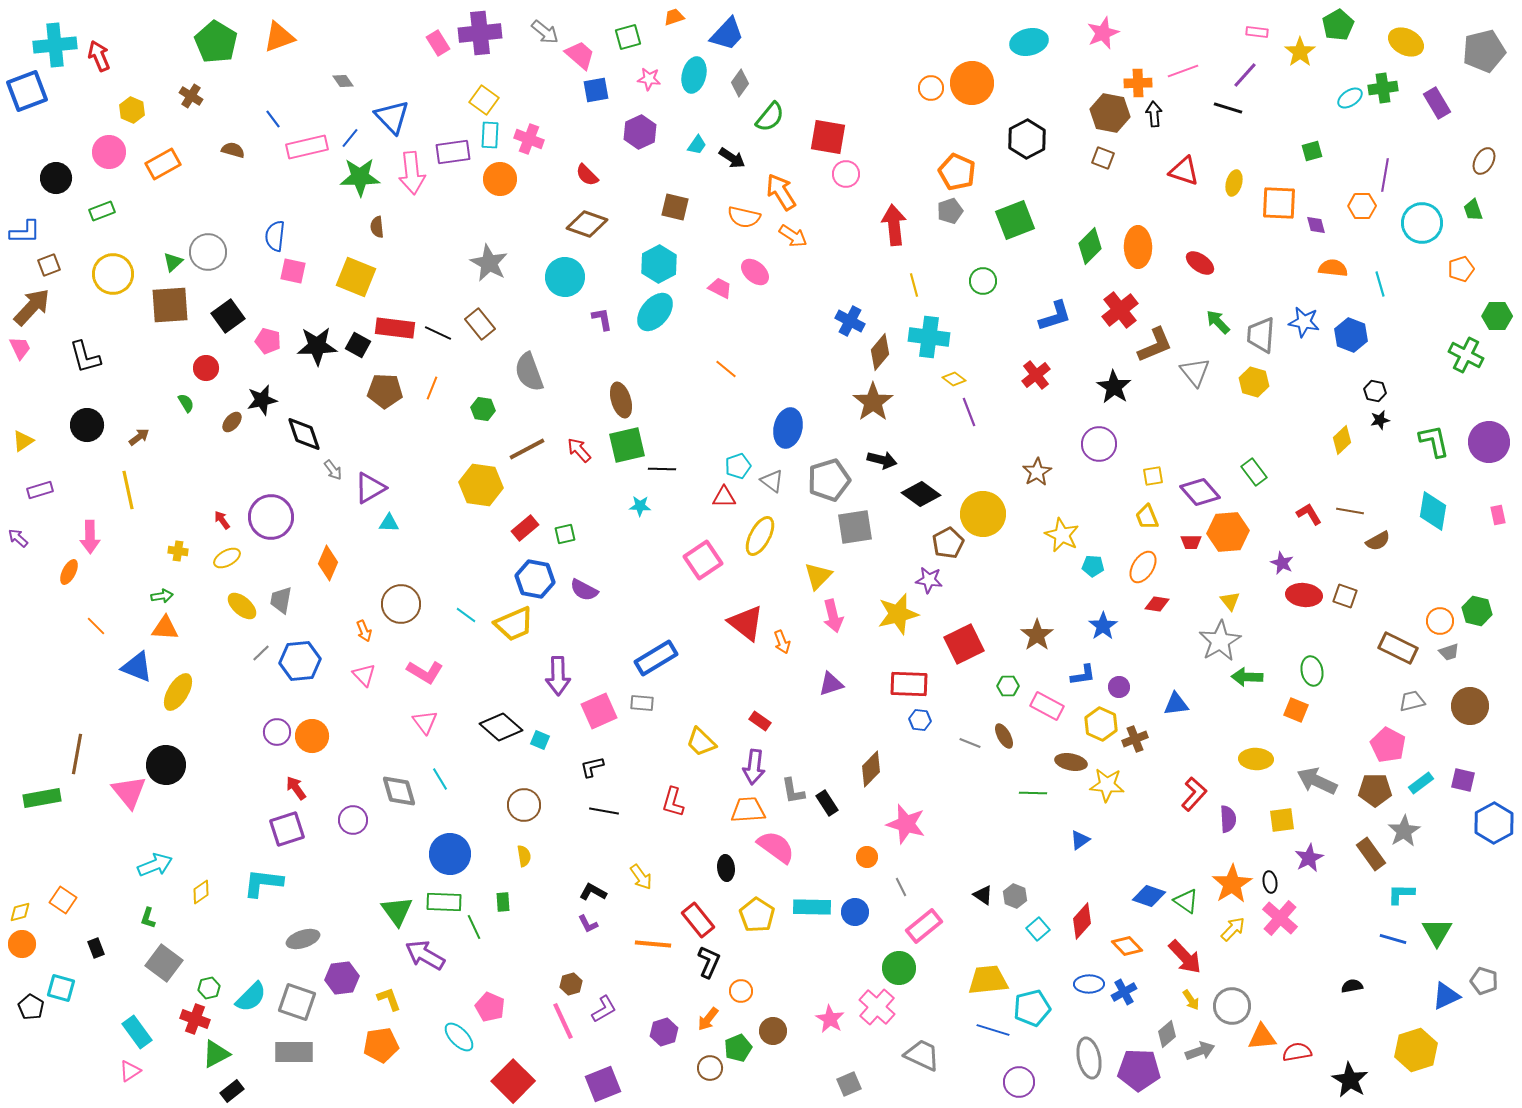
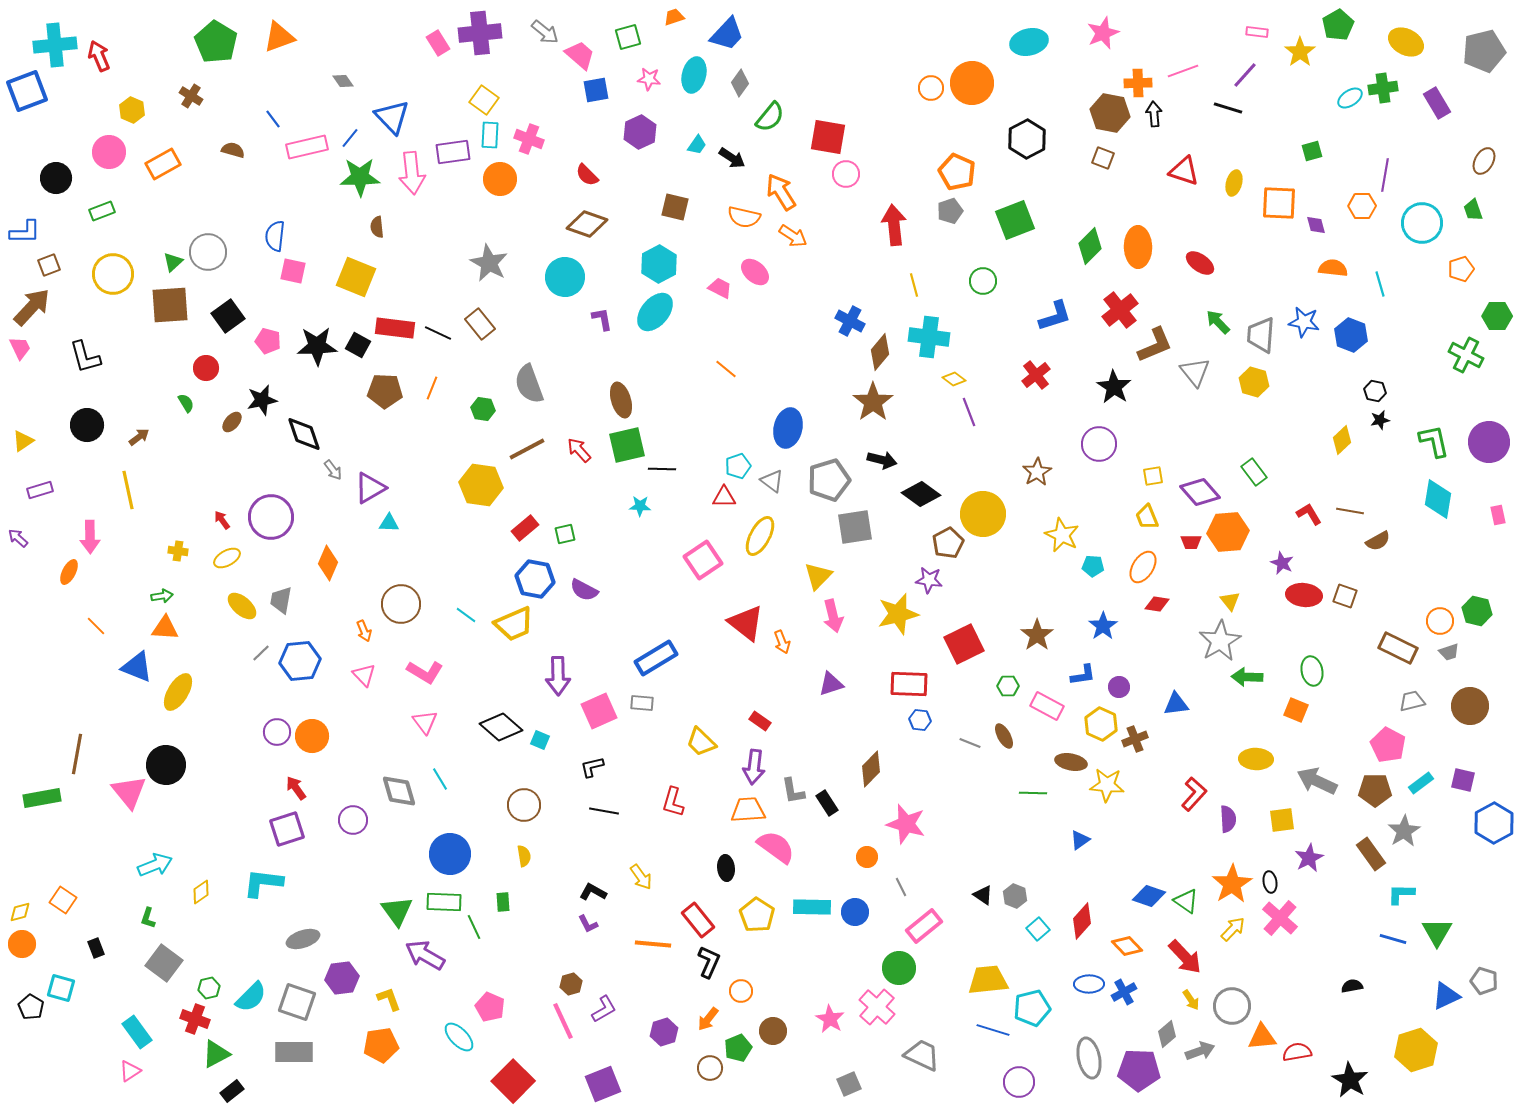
gray semicircle at (529, 372): moved 12 px down
cyan diamond at (1433, 511): moved 5 px right, 12 px up
